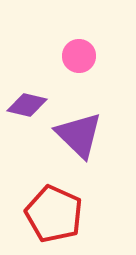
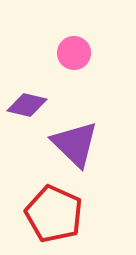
pink circle: moved 5 px left, 3 px up
purple triangle: moved 4 px left, 9 px down
